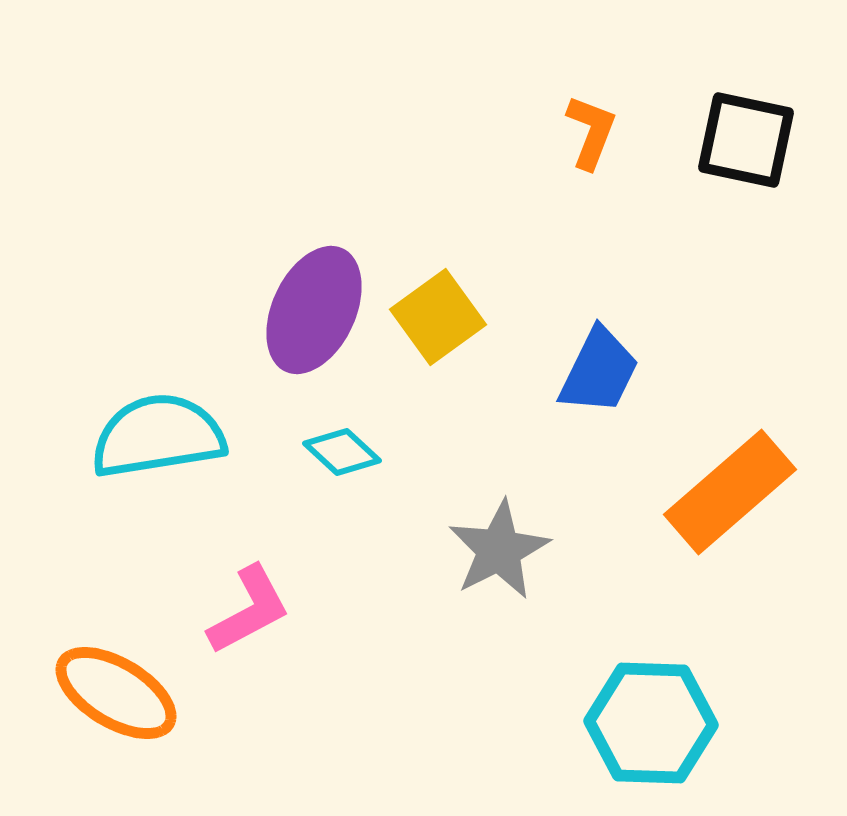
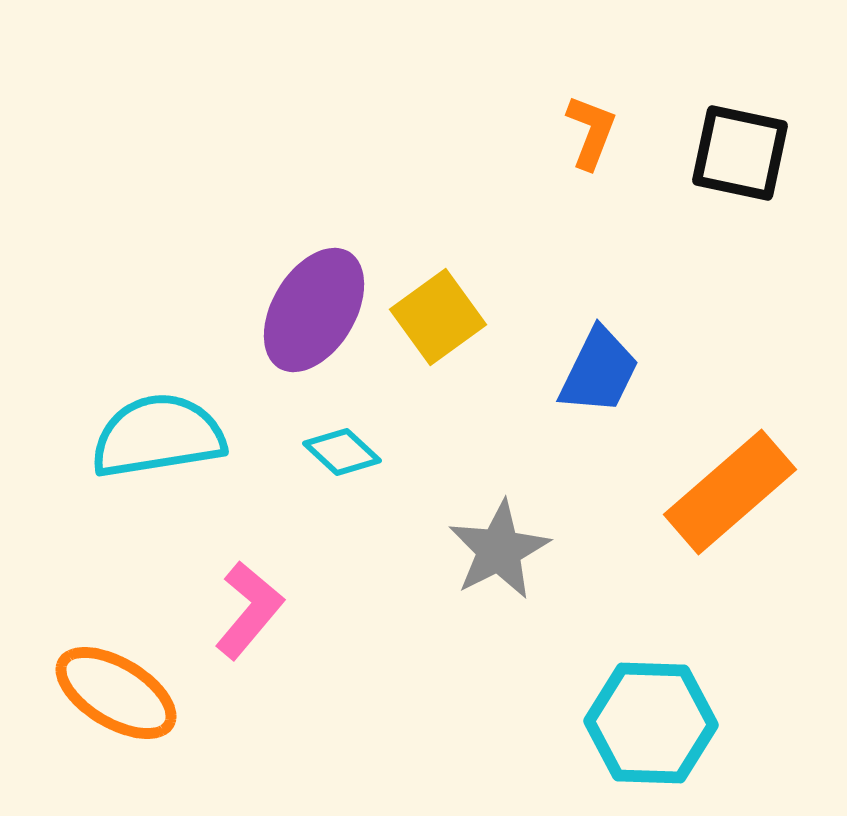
black square: moved 6 px left, 13 px down
purple ellipse: rotated 6 degrees clockwise
pink L-shape: rotated 22 degrees counterclockwise
